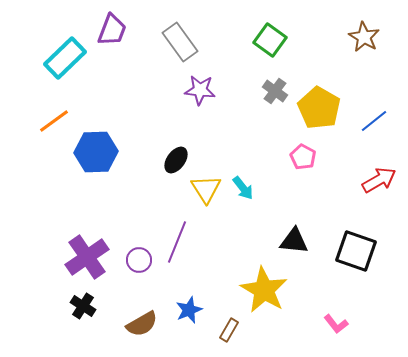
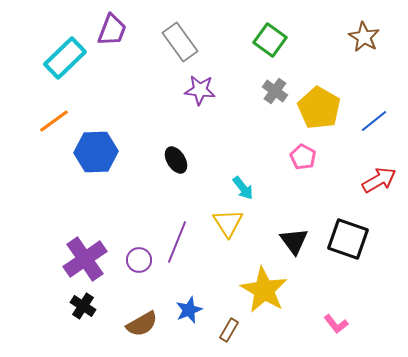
black ellipse: rotated 68 degrees counterclockwise
yellow triangle: moved 22 px right, 34 px down
black triangle: rotated 48 degrees clockwise
black square: moved 8 px left, 12 px up
purple cross: moved 2 px left, 2 px down
